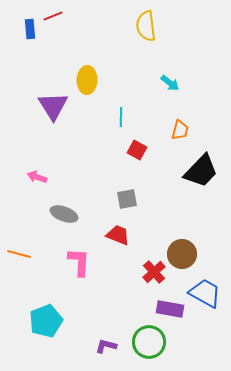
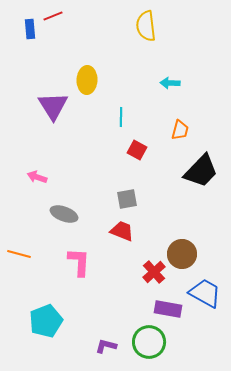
cyan arrow: rotated 144 degrees clockwise
red trapezoid: moved 4 px right, 4 px up
purple rectangle: moved 2 px left
